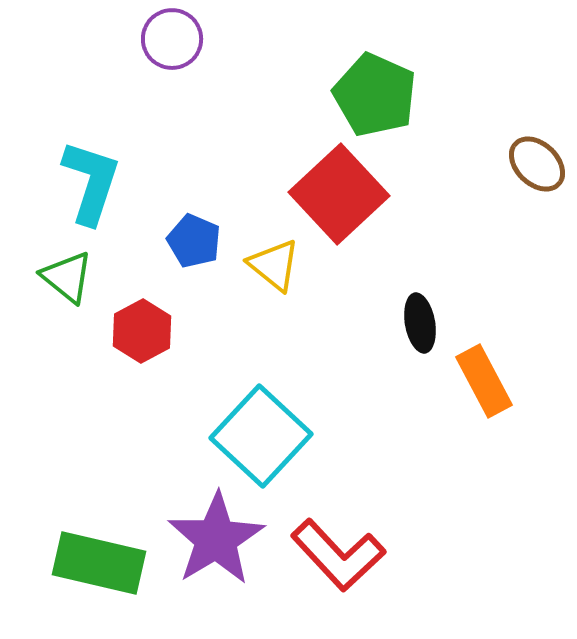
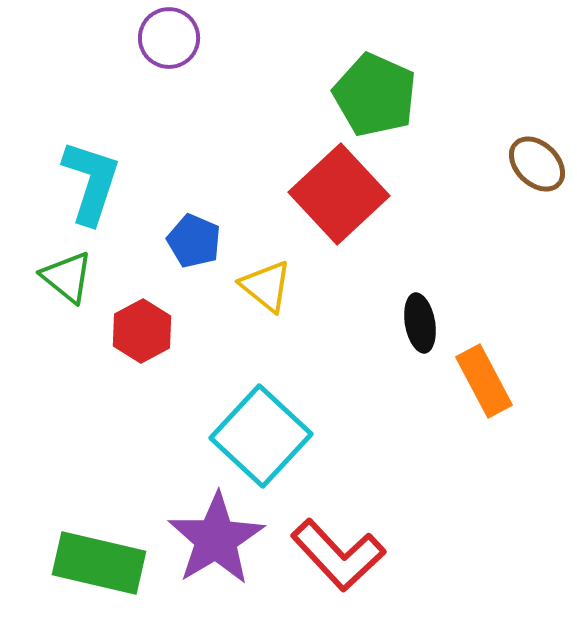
purple circle: moved 3 px left, 1 px up
yellow triangle: moved 8 px left, 21 px down
